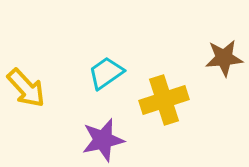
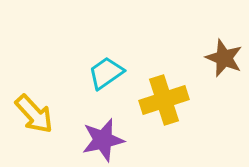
brown star: rotated 27 degrees clockwise
yellow arrow: moved 8 px right, 26 px down
